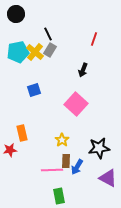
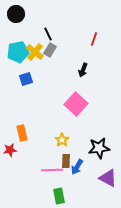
blue square: moved 8 px left, 11 px up
